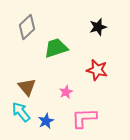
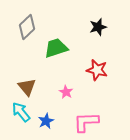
pink star: rotated 16 degrees counterclockwise
pink L-shape: moved 2 px right, 4 px down
